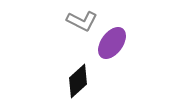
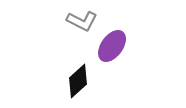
purple ellipse: moved 3 px down
